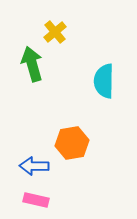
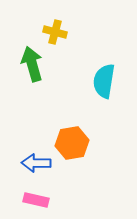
yellow cross: rotated 35 degrees counterclockwise
cyan semicircle: rotated 8 degrees clockwise
blue arrow: moved 2 px right, 3 px up
